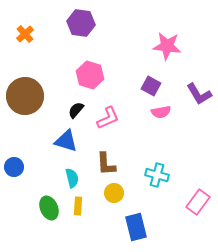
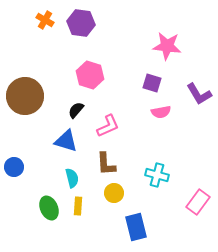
orange cross: moved 20 px right, 14 px up; rotated 18 degrees counterclockwise
purple square: moved 1 px right, 3 px up; rotated 12 degrees counterclockwise
pink L-shape: moved 8 px down
